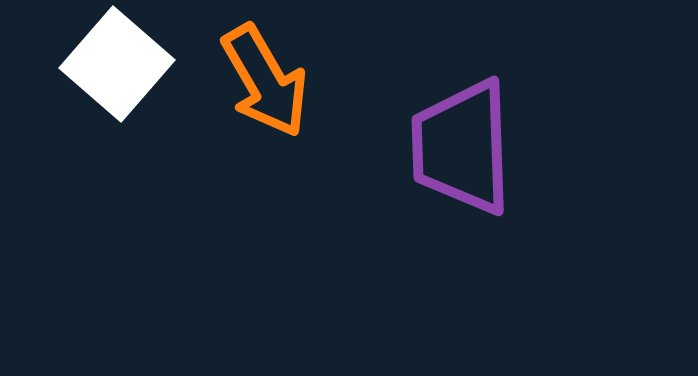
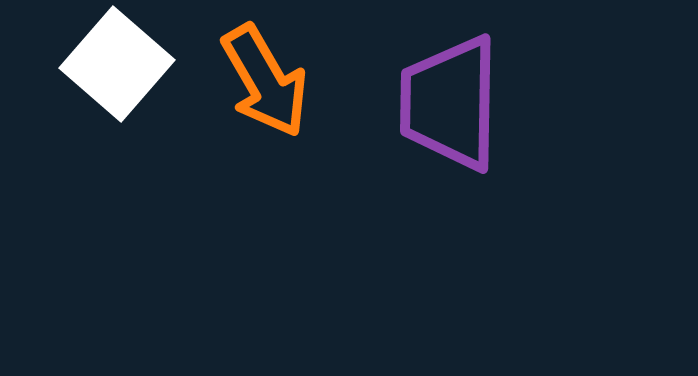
purple trapezoid: moved 12 px left, 44 px up; rotated 3 degrees clockwise
